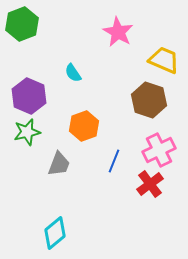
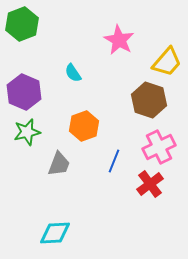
pink star: moved 1 px right, 8 px down
yellow trapezoid: moved 3 px right, 2 px down; rotated 108 degrees clockwise
purple hexagon: moved 5 px left, 4 px up
pink cross: moved 3 px up
cyan diamond: rotated 36 degrees clockwise
